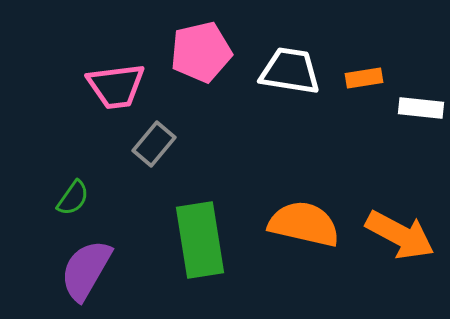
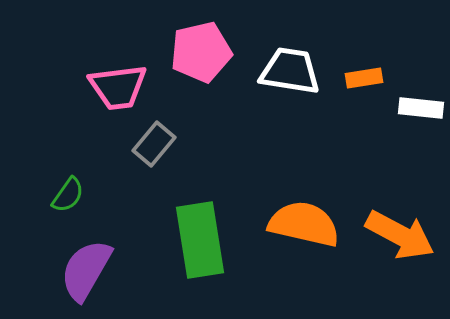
pink trapezoid: moved 2 px right, 1 px down
green semicircle: moved 5 px left, 3 px up
